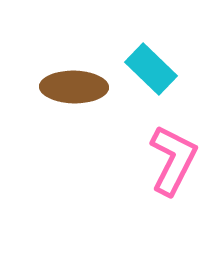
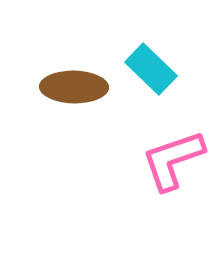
pink L-shape: rotated 136 degrees counterclockwise
